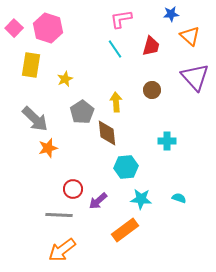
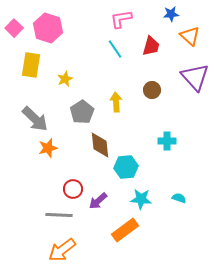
brown diamond: moved 7 px left, 12 px down
